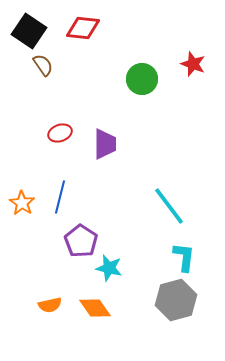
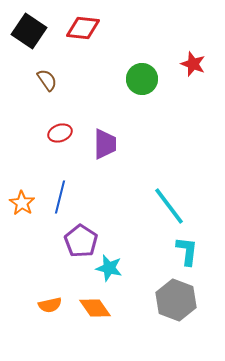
brown semicircle: moved 4 px right, 15 px down
cyan L-shape: moved 3 px right, 6 px up
gray hexagon: rotated 24 degrees counterclockwise
